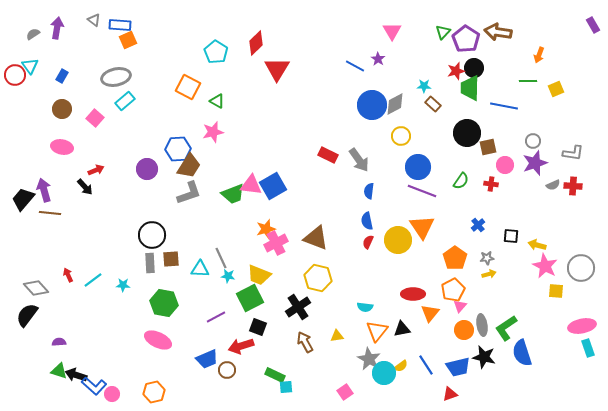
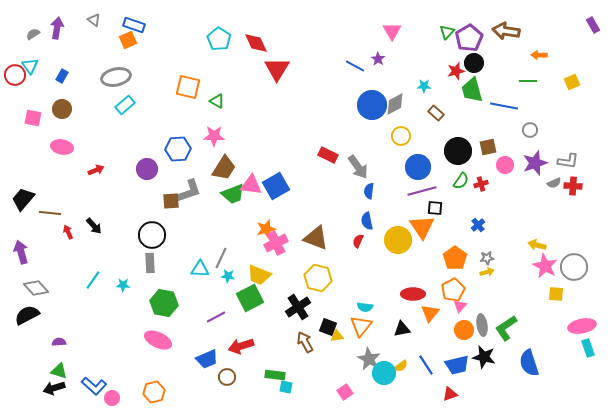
blue rectangle at (120, 25): moved 14 px right; rotated 15 degrees clockwise
green triangle at (443, 32): moved 4 px right
brown arrow at (498, 32): moved 8 px right, 1 px up
purple pentagon at (466, 39): moved 3 px right, 1 px up; rotated 8 degrees clockwise
red diamond at (256, 43): rotated 70 degrees counterclockwise
cyan pentagon at (216, 52): moved 3 px right, 13 px up
orange arrow at (539, 55): rotated 70 degrees clockwise
black circle at (474, 68): moved 5 px up
orange square at (188, 87): rotated 15 degrees counterclockwise
green trapezoid at (470, 88): moved 2 px right, 2 px down; rotated 16 degrees counterclockwise
yellow square at (556, 89): moved 16 px right, 7 px up
cyan rectangle at (125, 101): moved 4 px down
brown rectangle at (433, 104): moved 3 px right, 9 px down
pink square at (95, 118): moved 62 px left; rotated 30 degrees counterclockwise
pink star at (213, 132): moved 1 px right, 4 px down; rotated 15 degrees clockwise
black circle at (467, 133): moved 9 px left, 18 px down
gray circle at (533, 141): moved 3 px left, 11 px up
gray L-shape at (573, 153): moved 5 px left, 8 px down
gray arrow at (359, 160): moved 1 px left, 7 px down
brown trapezoid at (189, 166): moved 35 px right, 2 px down
red cross at (491, 184): moved 10 px left; rotated 24 degrees counterclockwise
gray semicircle at (553, 185): moved 1 px right, 2 px up
blue square at (273, 186): moved 3 px right
black arrow at (85, 187): moved 9 px right, 39 px down
purple arrow at (44, 190): moved 23 px left, 62 px down
purple line at (422, 191): rotated 36 degrees counterclockwise
gray L-shape at (189, 193): moved 2 px up
black square at (511, 236): moved 76 px left, 28 px up
red semicircle at (368, 242): moved 10 px left, 1 px up
gray line at (221, 258): rotated 50 degrees clockwise
brown square at (171, 259): moved 58 px up
gray circle at (581, 268): moved 7 px left, 1 px up
yellow arrow at (489, 274): moved 2 px left, 2 px up
red arrow at (68, 275): moved 43 px up
cyan line at (93, 280): rotated 18 degrees counterclockwise
yellow square at (556, 291): moved 3 px down
black semicircle at (27, 315): rotated 25 degrees clockwise
black square at (258, 327): moved 70 px right
orange triangle at (377, 331): moved 16 px left, 5 px up
blue semicircle at (522, 353): moved 7 px right, 10 px down
blue trapezoid at (458, 367): moved 1 px left, 2 px up
brown circle at (227, 370): moved 7 px down
black arrow at (76, 375): moved 22 px left, 13 px down; rotated 35 degrees counterclockwise
green rectangle at (275, 375): rotated 18 degrees counterclockwise
cyan square at (286, 387): rotated 16 degrees clockwise
pink circle at (112, 394): moved 4 px down
